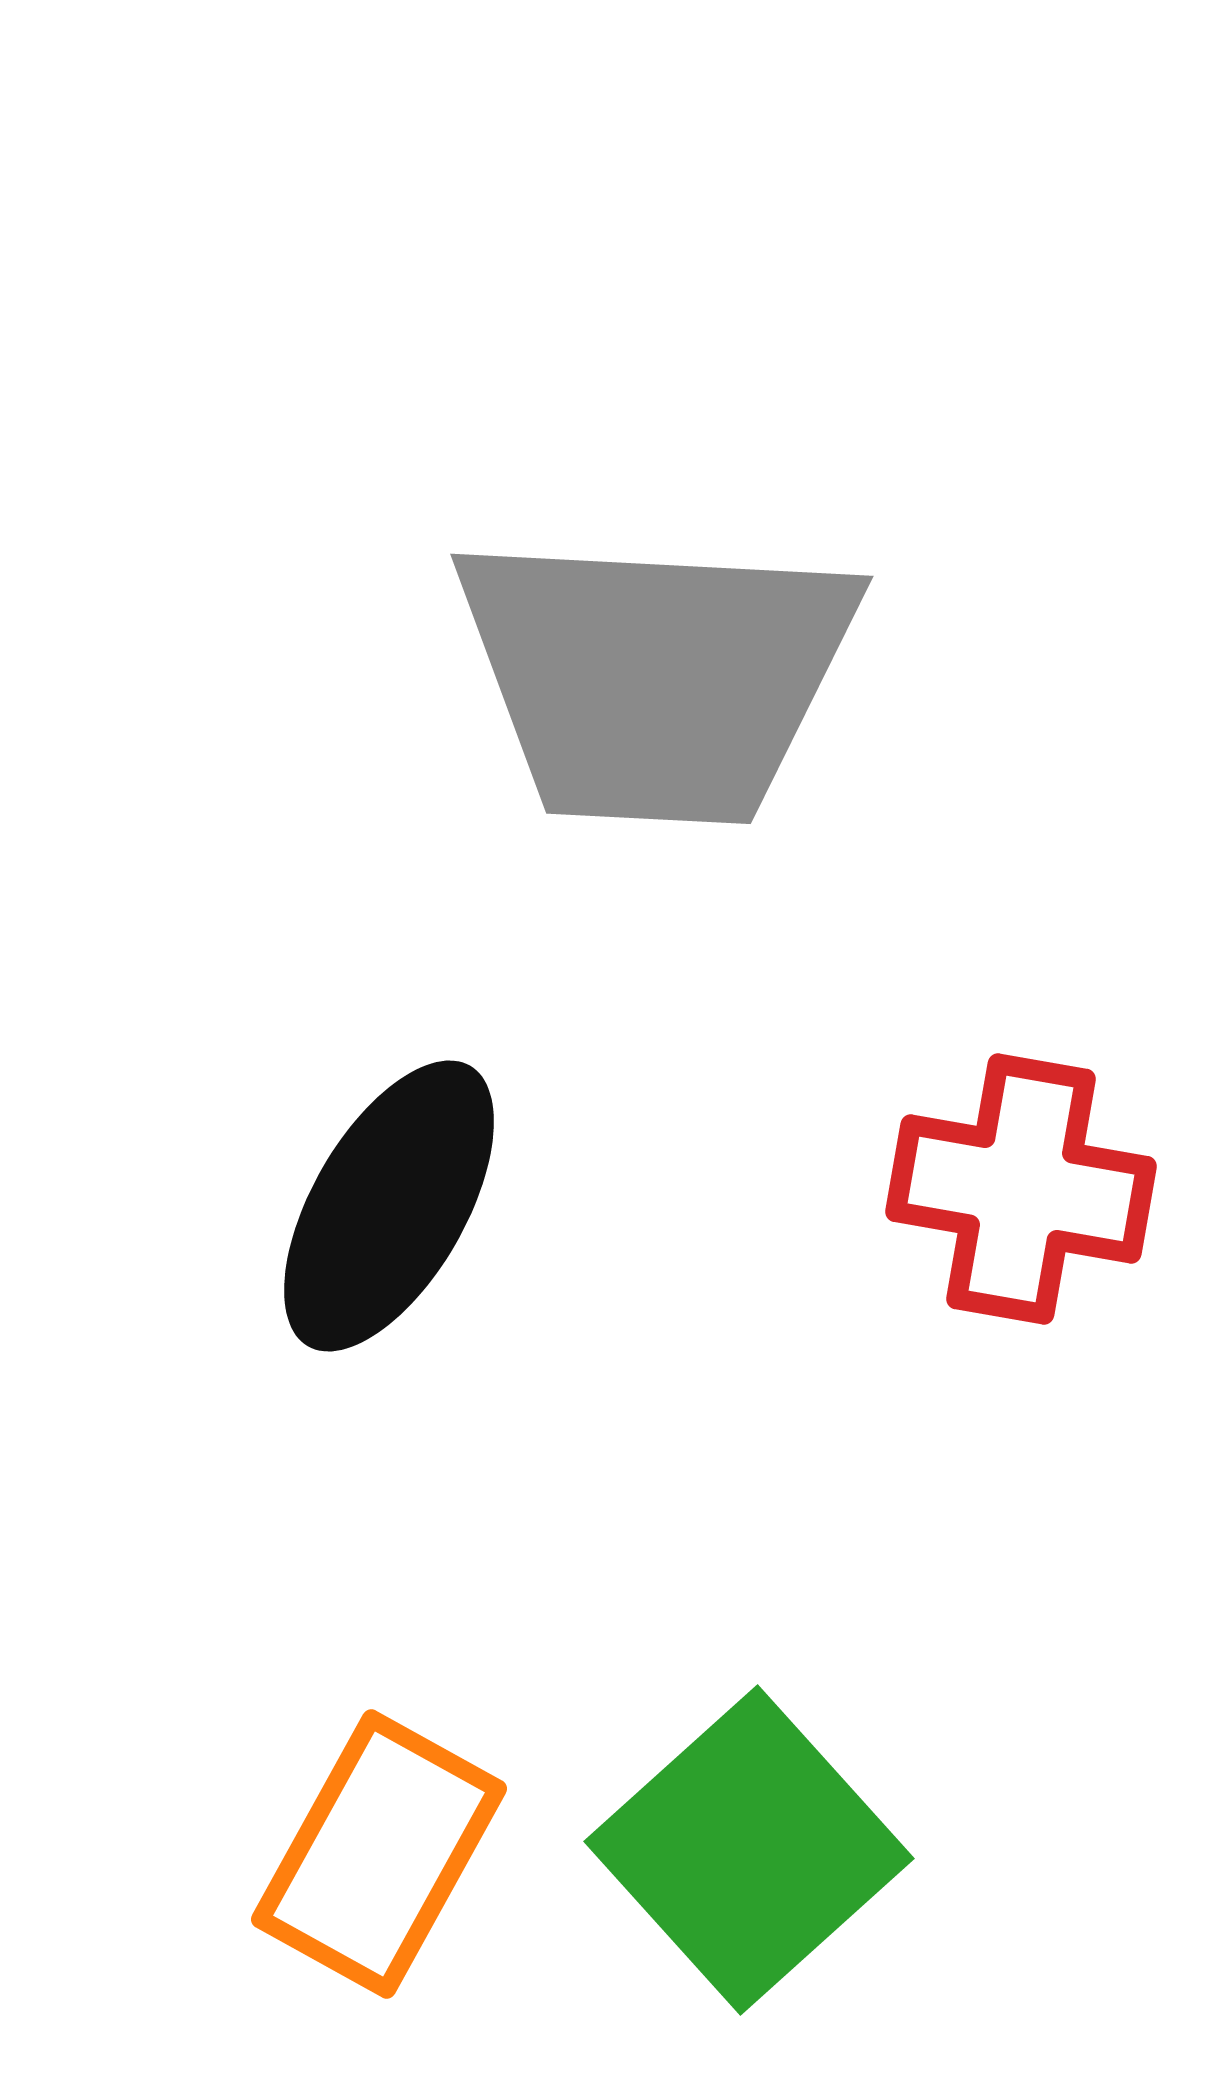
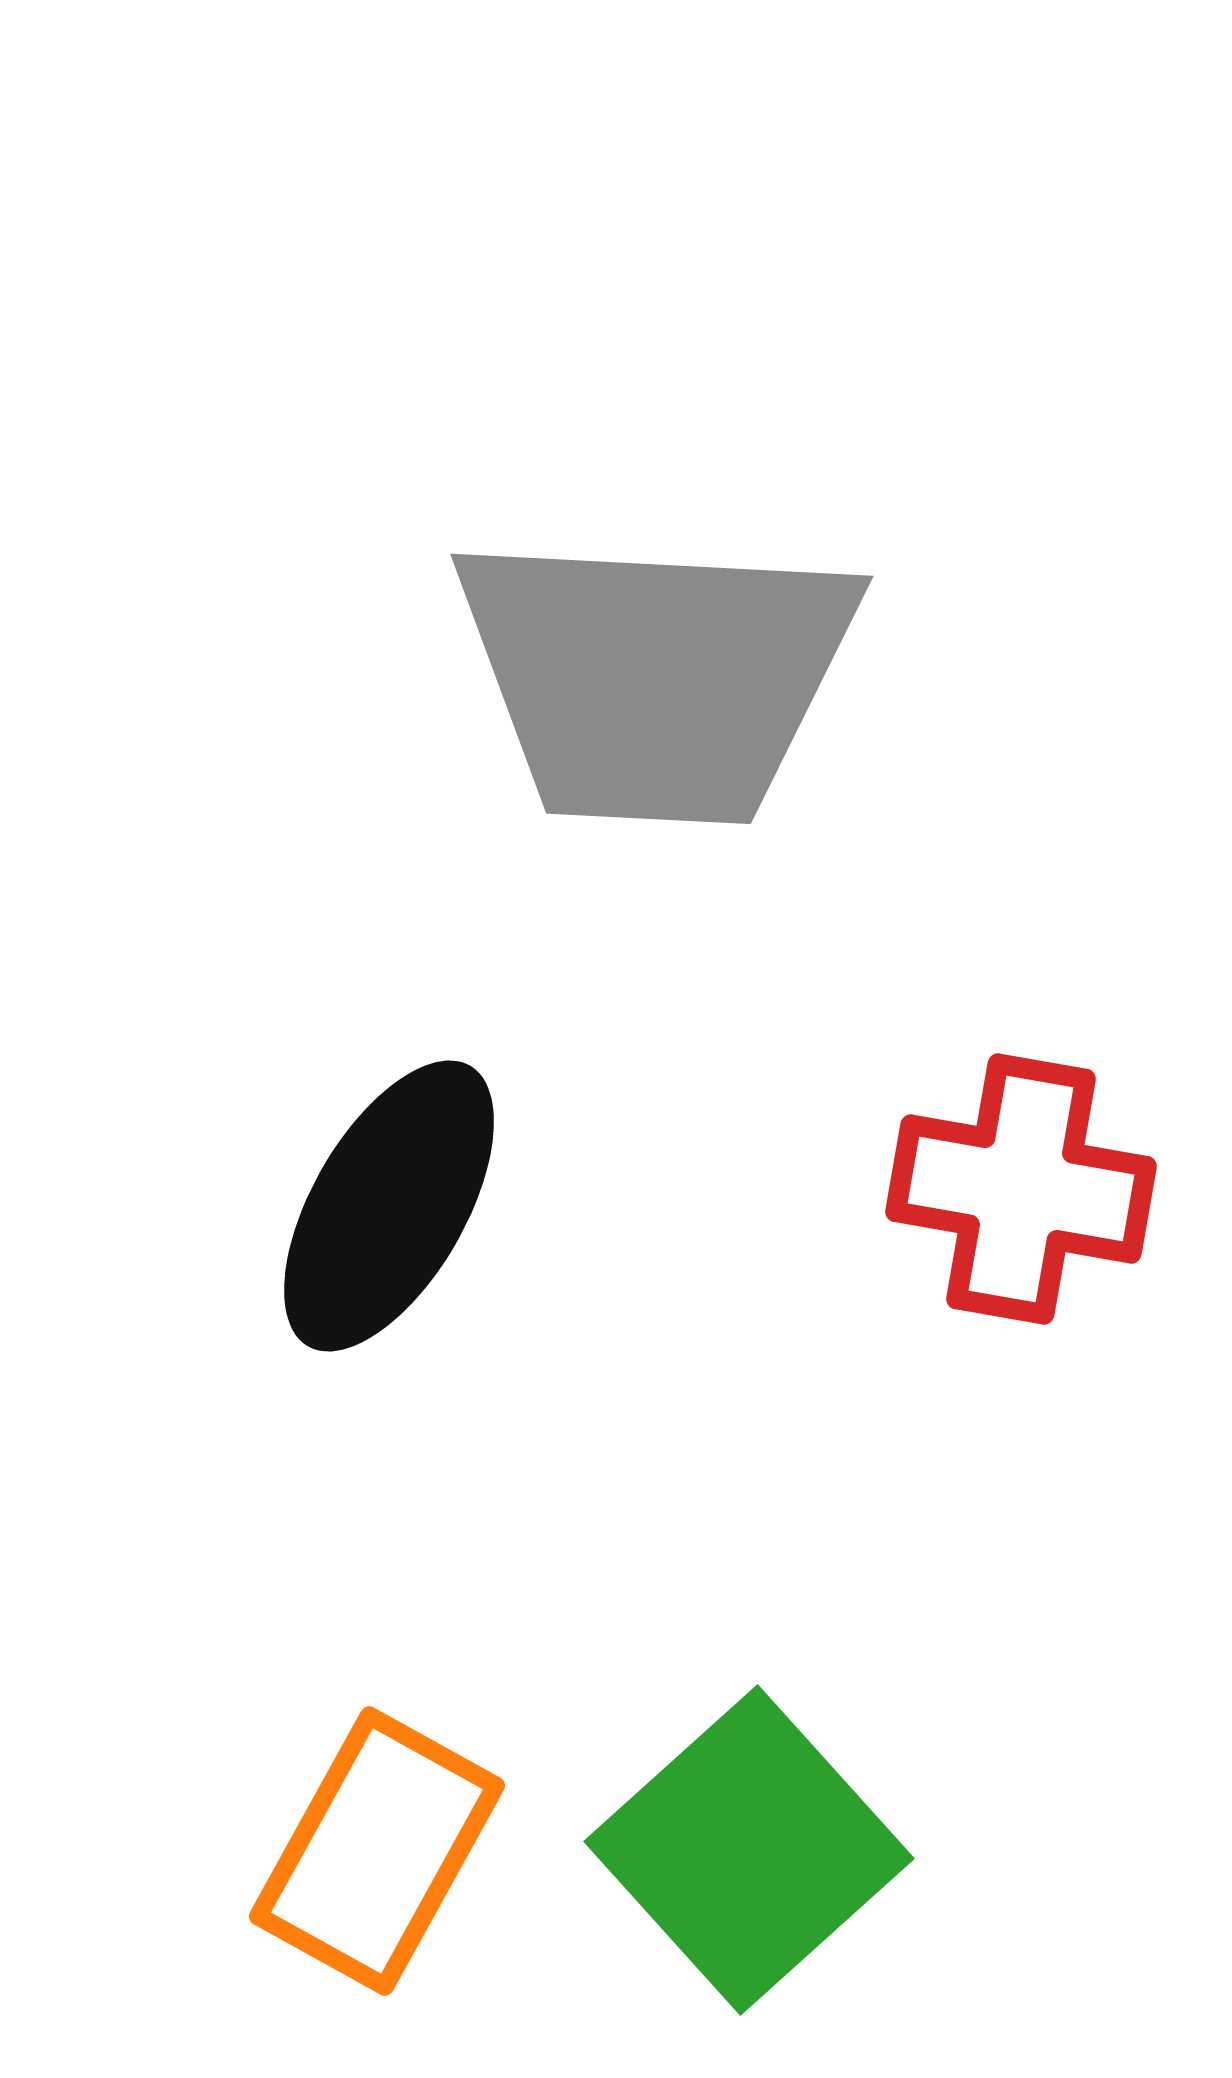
orange rectangle: moved 2 px left, 3 px up
